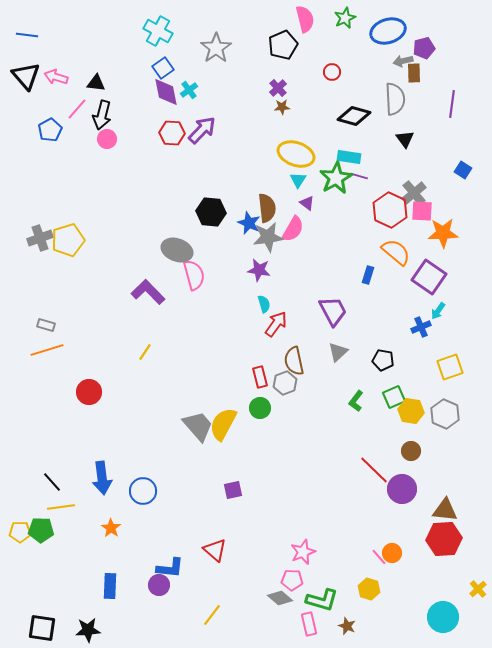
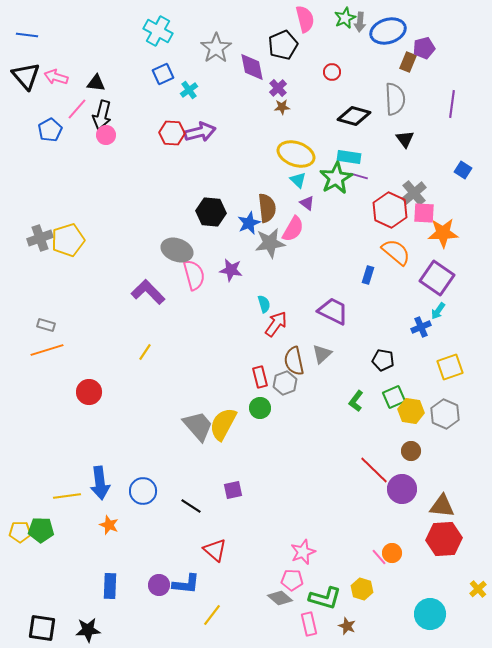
gray arrow at (403, 61): moved 43 px left, 39 px up; rotated 72 degrees counterclockwise
blue square at (163, 68): moved 6 px down; rotated 10 degrees clockwise
brown rectangle at (414, 73): moved 6 px left, 11 px up; rotated 24 degrees clockwise
purple diamond at (166, 92): moved 86 px right, 25 px up
purple arrow at (202, 130): moved 2 px left, 2 px down; rotated 32 degrees clockwise
pink circle at (107, 139): moved 1 px left, 4 px up
cyan triangle at (298, 180): rotated 18 degrees counterclockwise
pink square at (422, 211): moved 2 px right, 2 px down
blue star at (249, 223): rotated 25 degrees clockwise
gray star at (268, 237): moved 2 px right, 6 px down
purple star at (259, 270): moved 28 px left
purple square at (429, 277): moved 8 px right, 1 px down
purple trapezoid at (333, 311): rotated 36 degrees counterclockwise
gray triangle at (338, 352): moved 16 px left, 2 px down
blue arrow at (102, 478): moved 2 px left, 5 px down
black line at (52, 482): moved 139 px right, 24 px down; rotated 15 degrees counterclockwise
yellow line at (61, 507): moved 6 px right, 11 px up
brown triangle at (445, 510): moved 3 px left, 4 px up
orange star at (111, 528): moved 2 px left, 3 px up; rotated 12 degrees counterclockwise
blue L-shape at (170, 568): moved 16 px right, 16 px down
yellow hexagon at (369, 589): moved 7 px left
green L-shape at (322, 600): moved 3 px right, 2 px up
cyan circle at (443, 617): moved 13 px left, 3 px up
